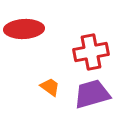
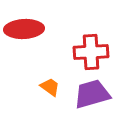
red cross: rotated 8 degrees clockwise
